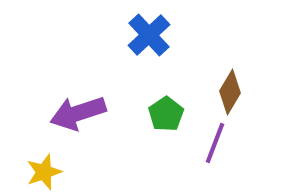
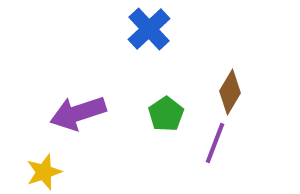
blue cross: moved 6 px up
